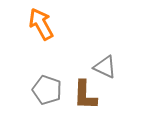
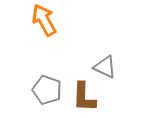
orange arrow: moved 3 px right, 4 px up
brown L-shape: moved 1 px left, 2 px down
